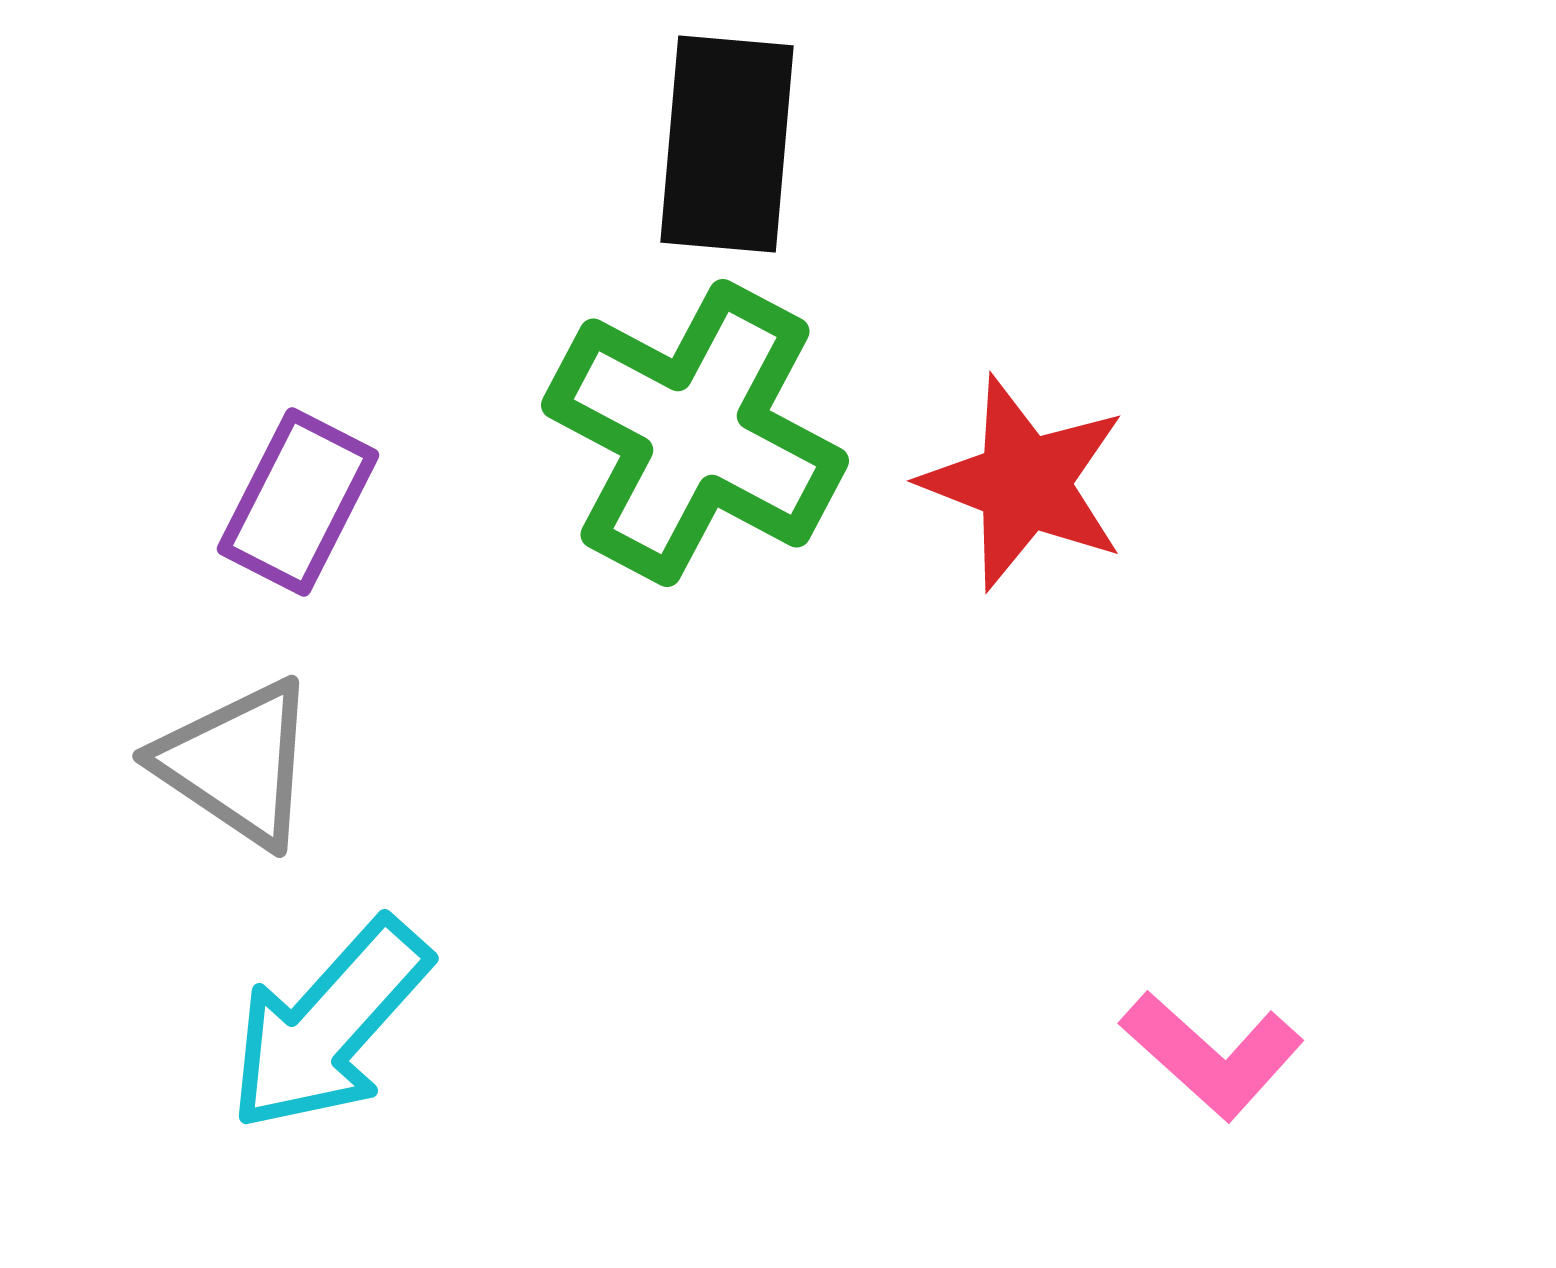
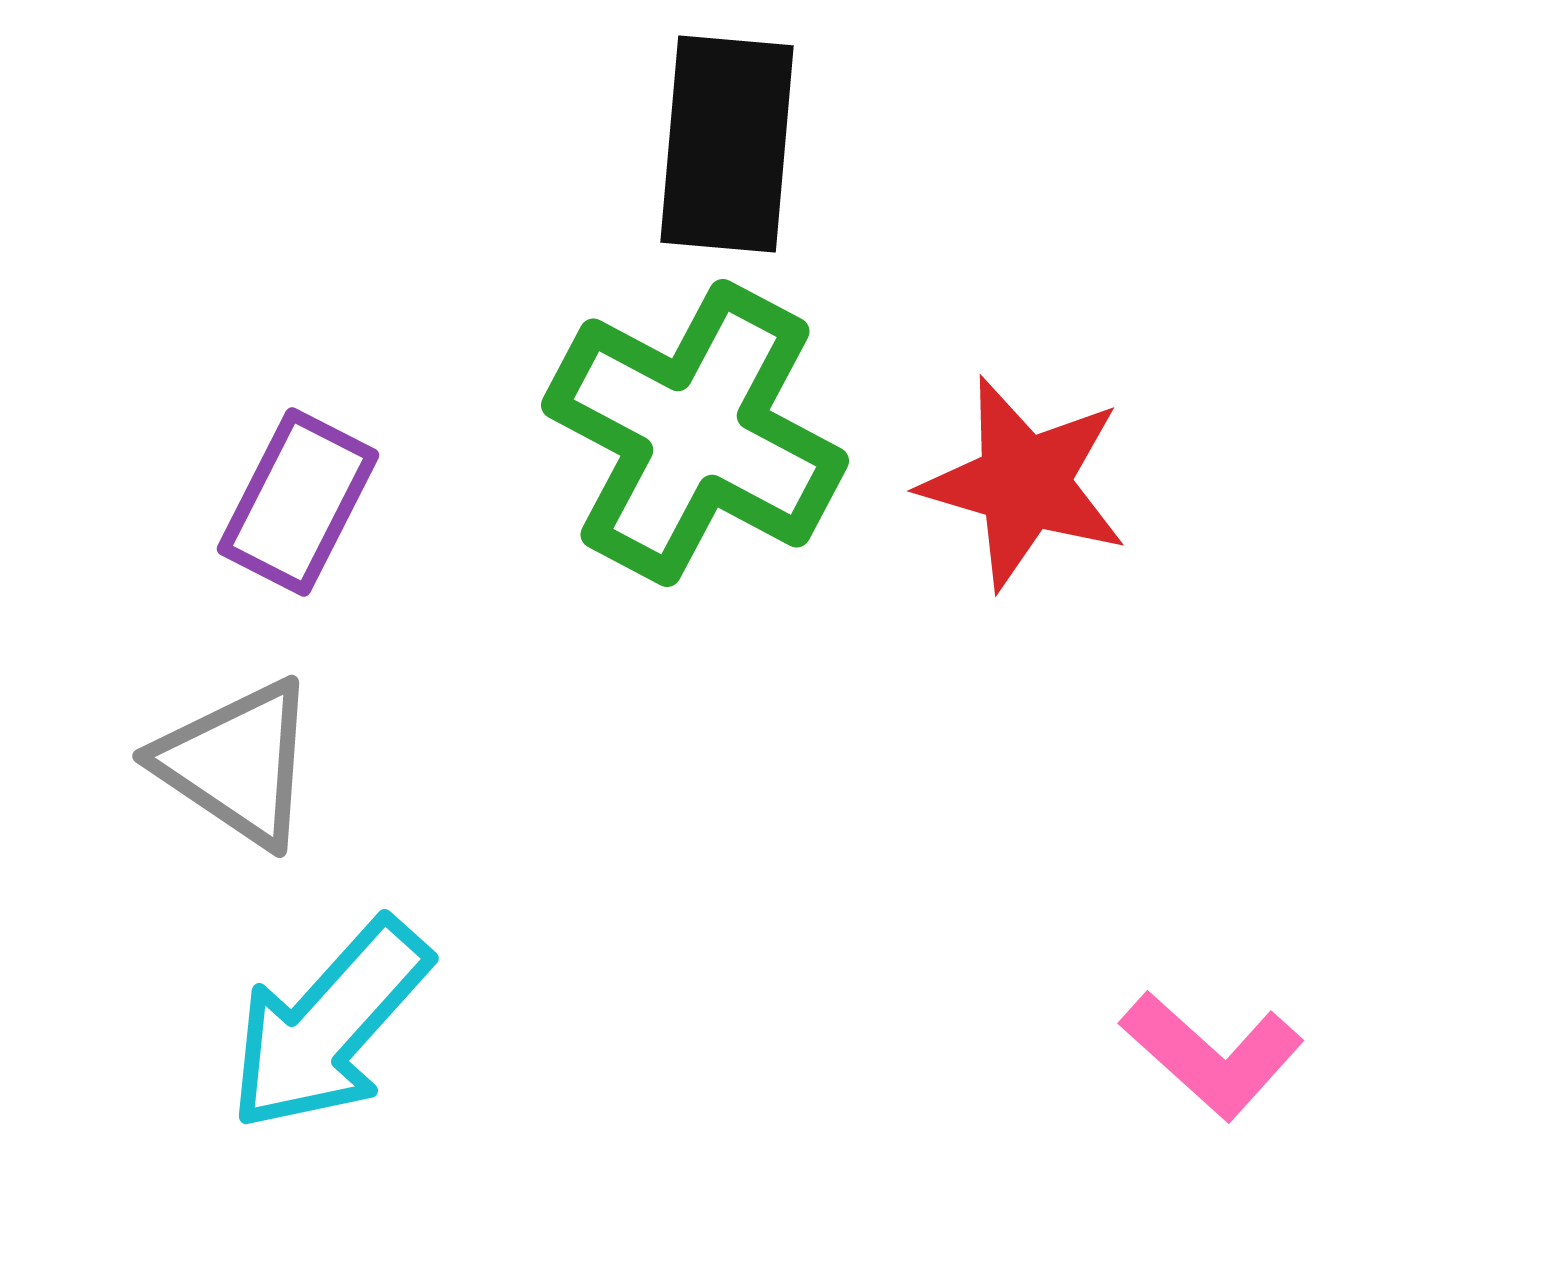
red star: rotated 5 degrees counterclockwise
